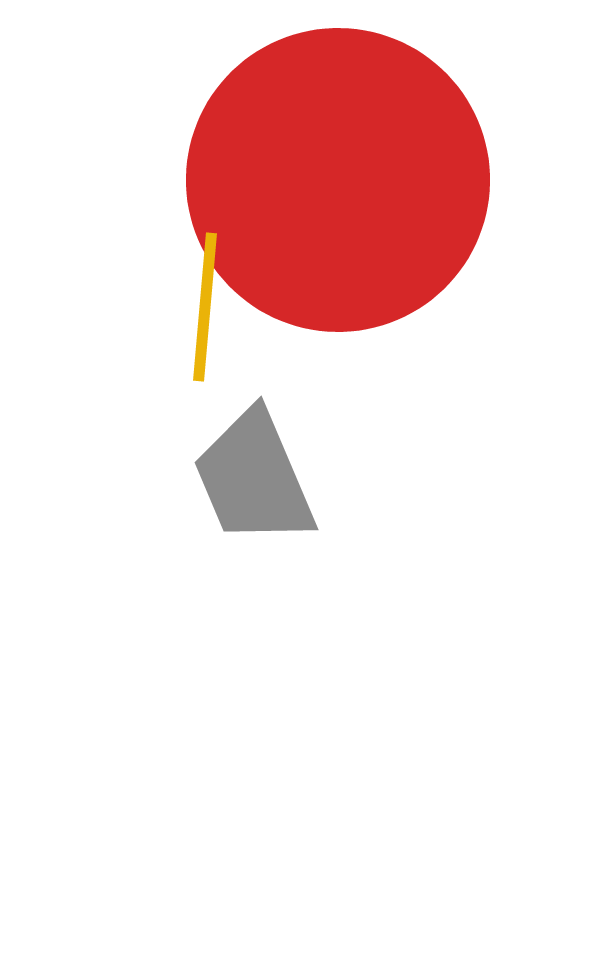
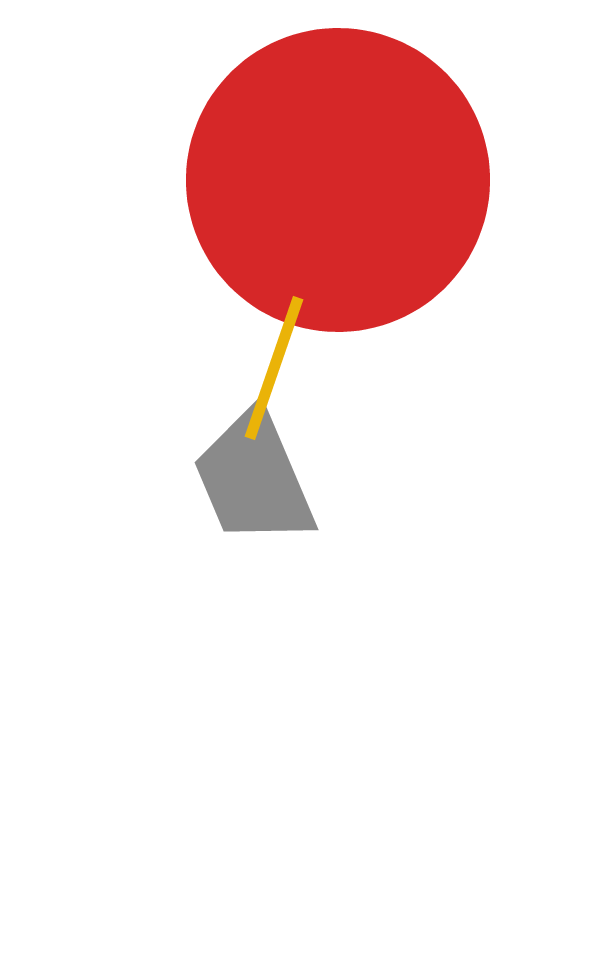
yellow line: moved 69 px right, 61 px down; rotated 14 degrees clockwise
